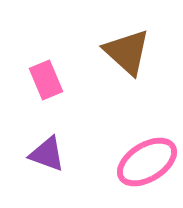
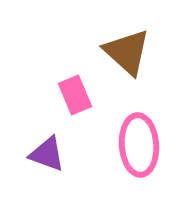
pink rectangle: moved 29 px right, 15 px down
pink ellipse: moved 8 px left, 17 px up; rotated 62 degrees counterclockwise
